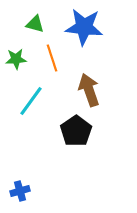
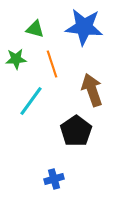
green triangle: moved 5 px down
orange line: moved 6 px down
brown arrow: moved 3 px right
blue cross: moved 34 px right, 12 px up
